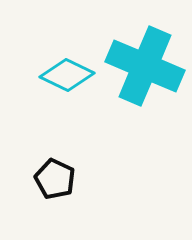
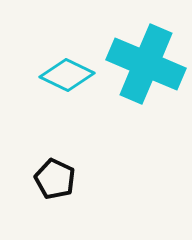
cyan cross: moved 1 px right, 2 px up
